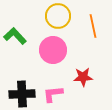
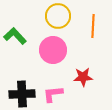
orange line: rotated 15 degrees clockwise
